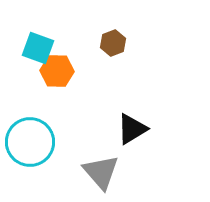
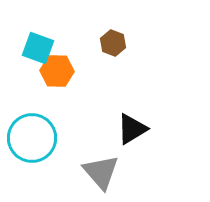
brown hexagon: rotated 20 degrees counterclockwise
cyan circle: moved 2 px right, 4 px up
